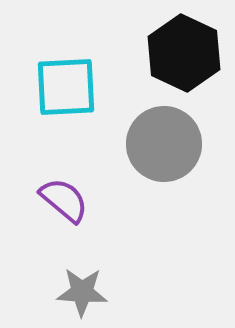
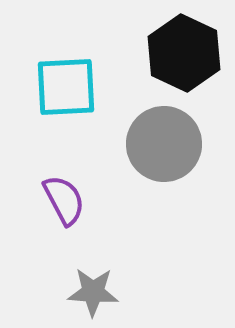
purple semicircle: rotated 22 degrees clockwise
gray star: moved 11 px right
